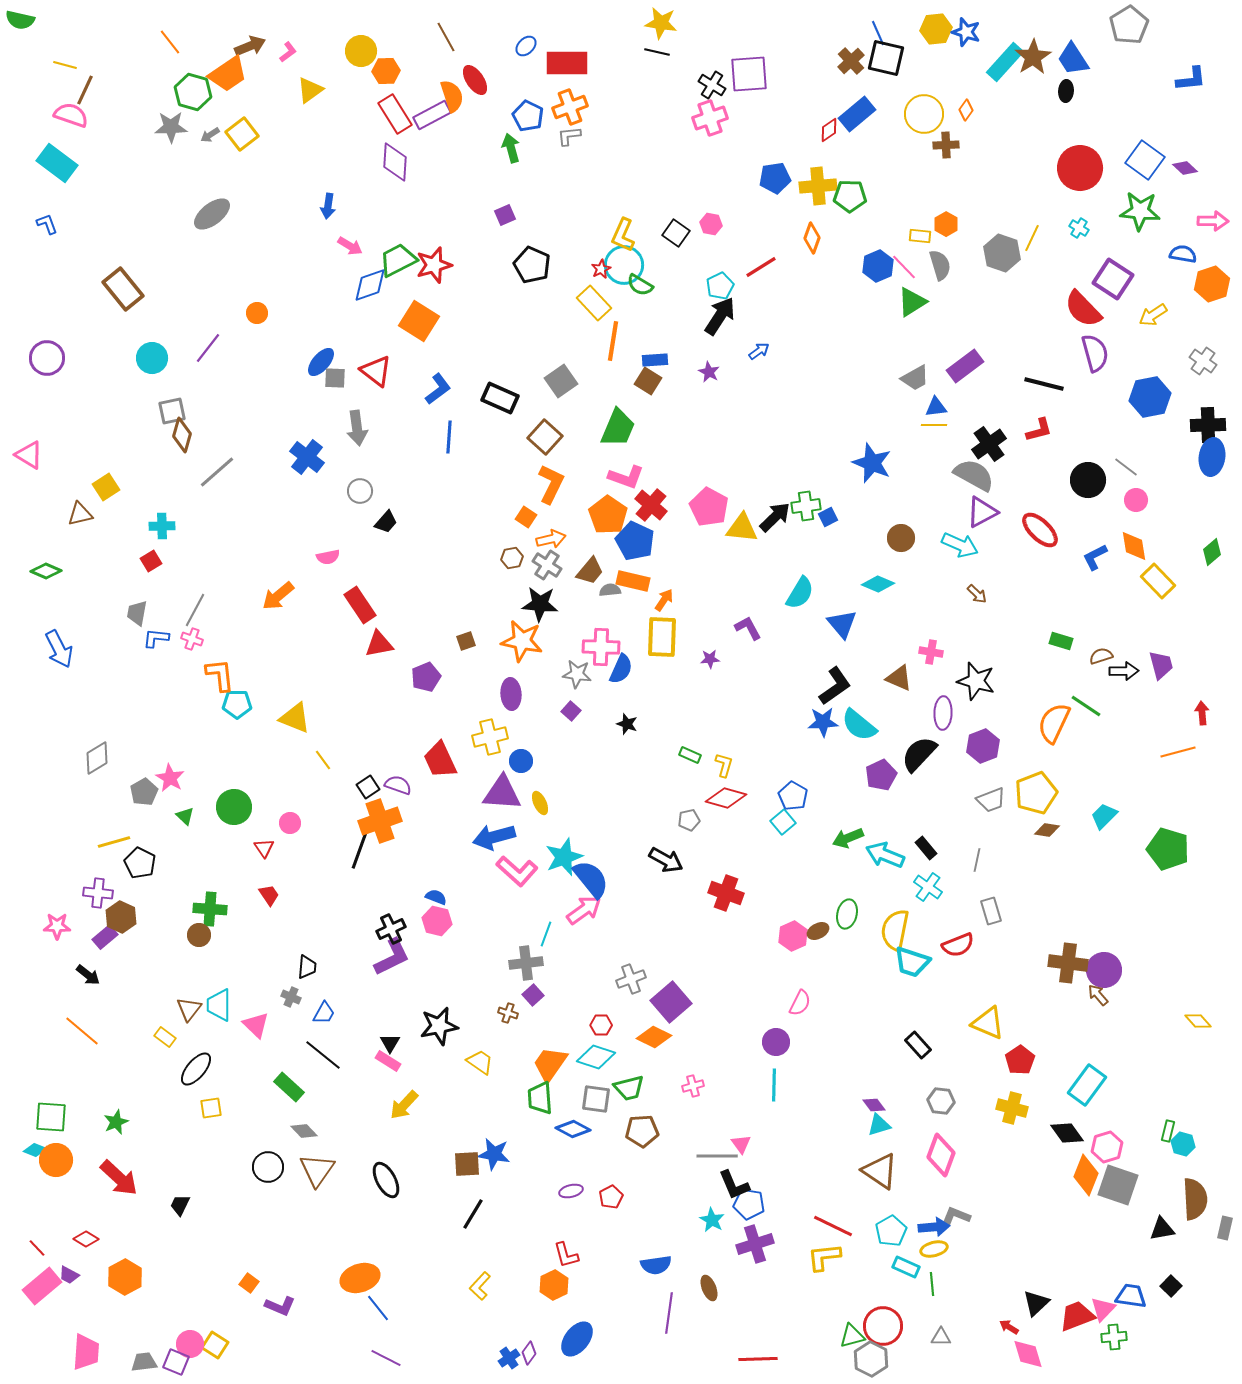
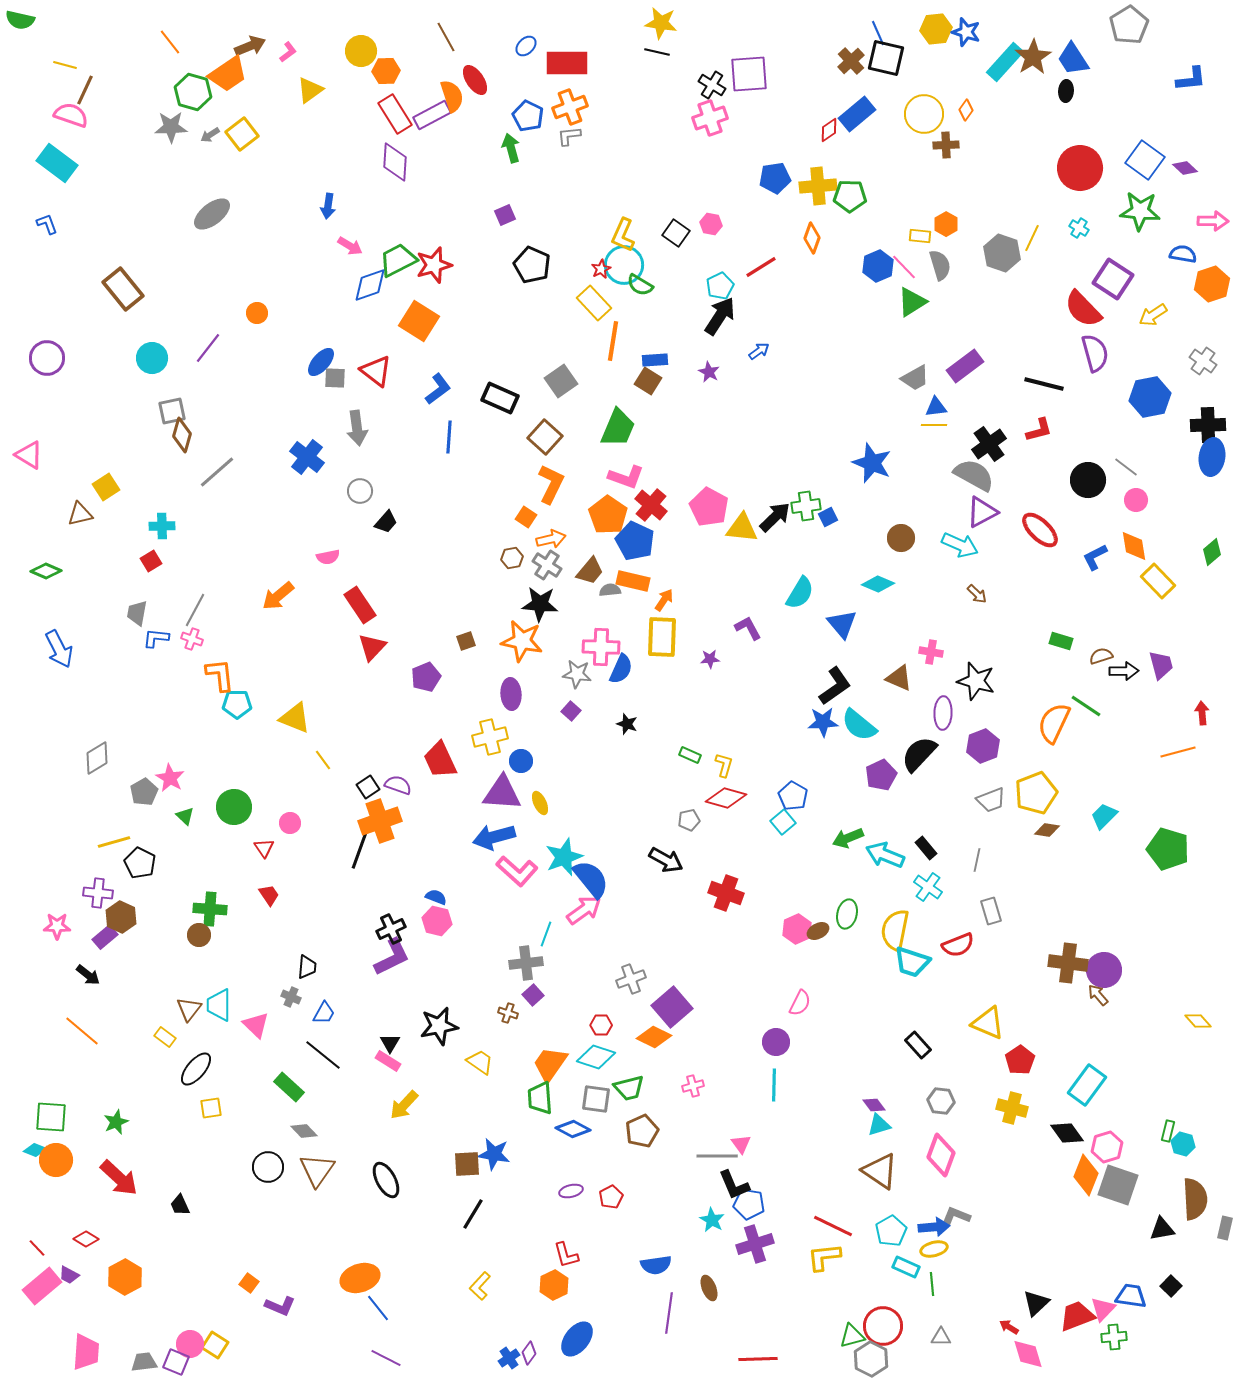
red triangle at (379, 644): moved 7 px left, 3 px down; rotated 36 degrees counterclockwise
pink hexagon at (793, 936): moved 4 px right, 7 px up
purple square at (671, 1002): moved 1 px right, 5 px down
brown pentagon at (642, 1131): rotated 20 degrees counterclockwise
black trapezoid at (180, 1205): rotated 50 degrees counterclockwise
